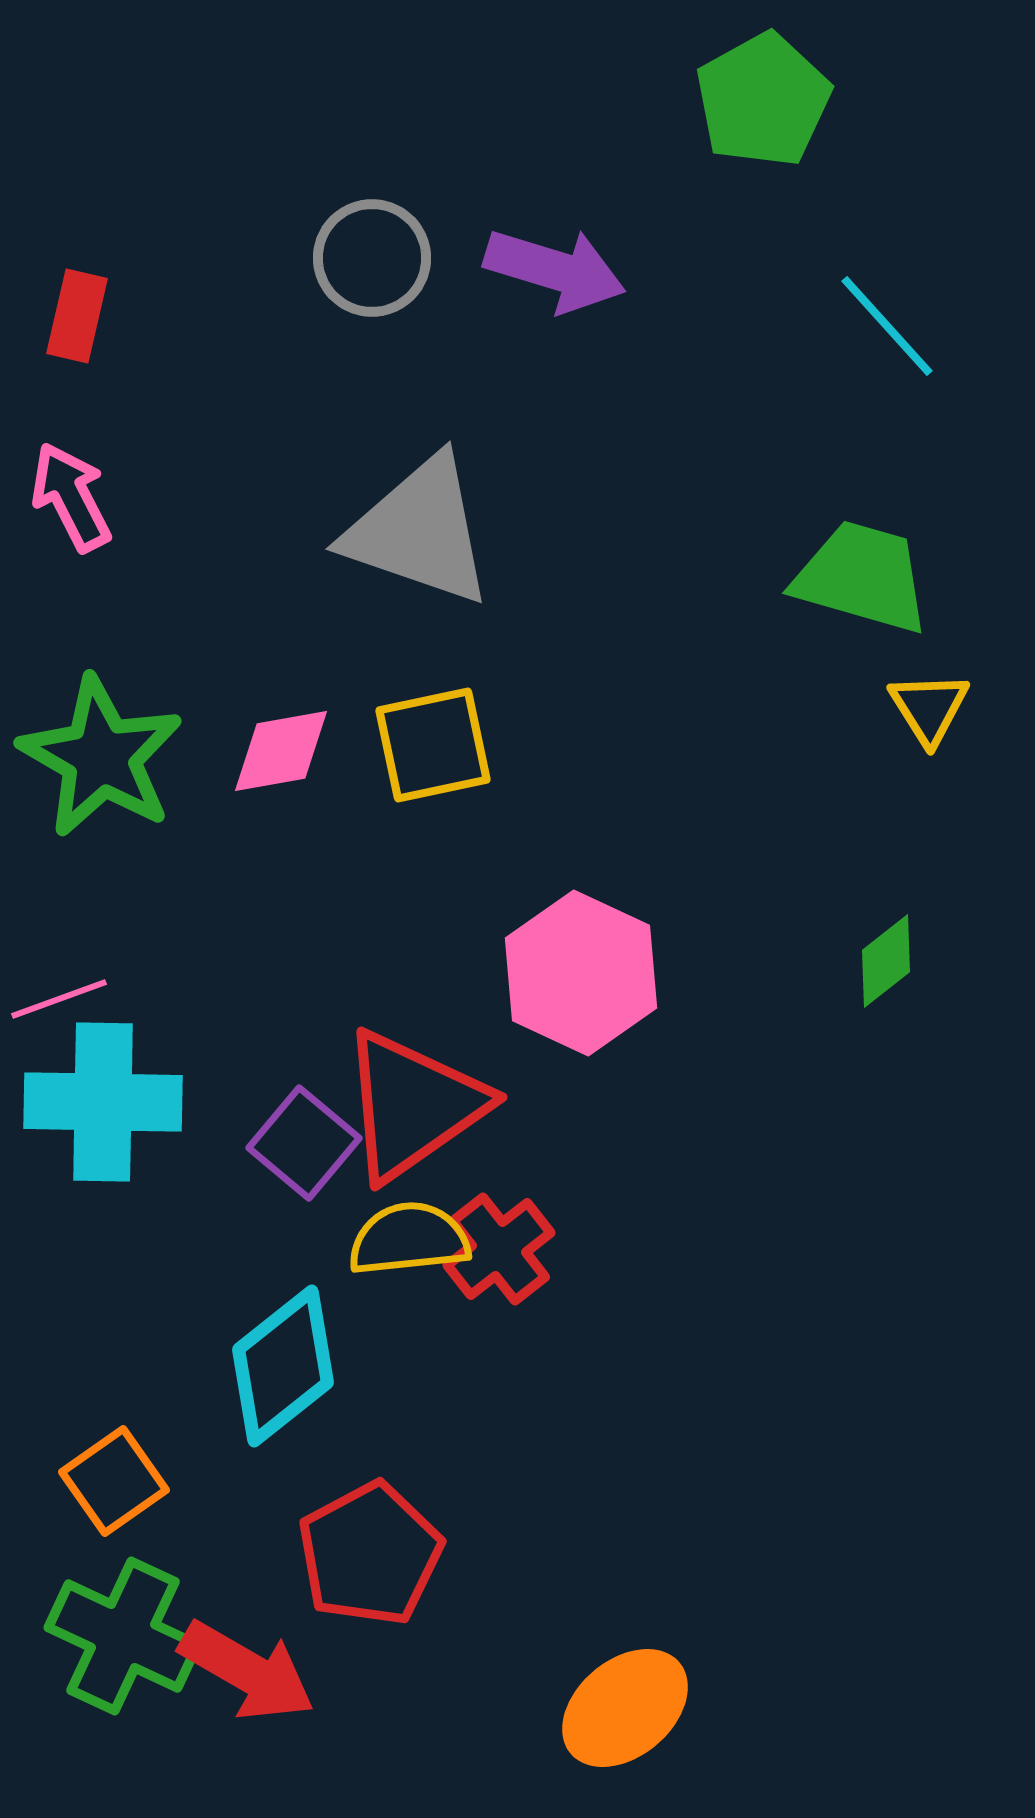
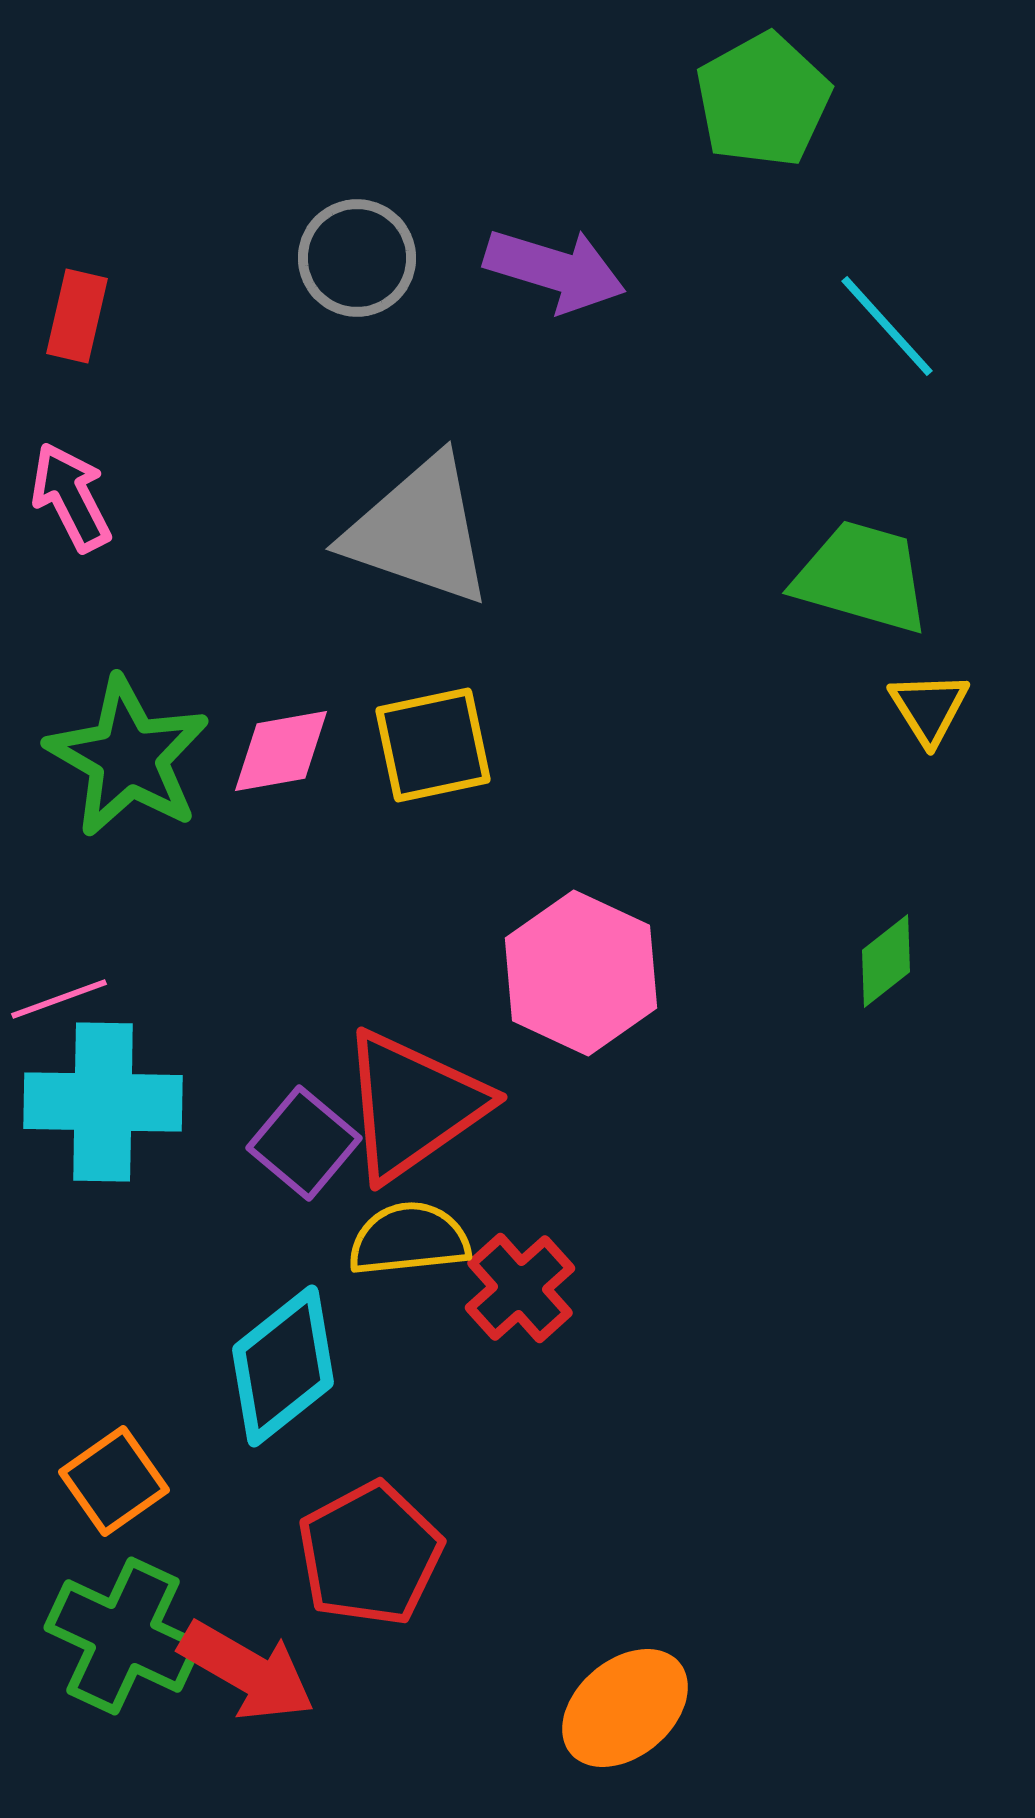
gray circle: moved 15 px left
green star: moved 27 px right
red cross: moved 21 px right, 39 px down; rotated 4 degrees counterclockwise
